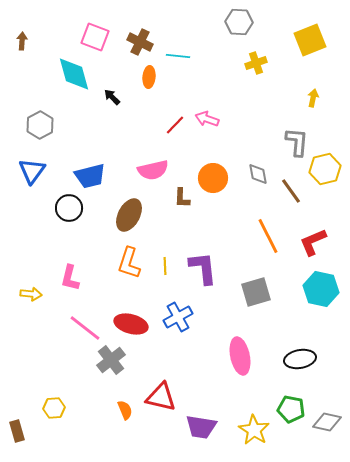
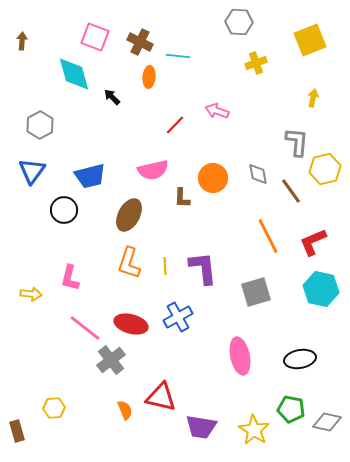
pink arrow at (207, 119): moved 10 px right, 8 px up
black circle at (69, 208): moved 5 px left, 2 px down
